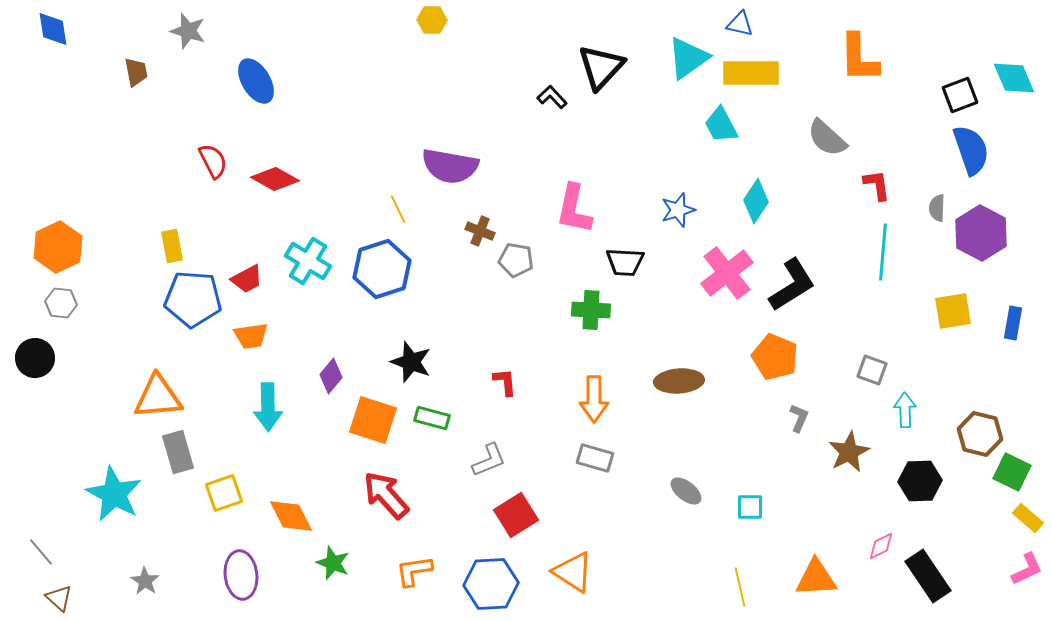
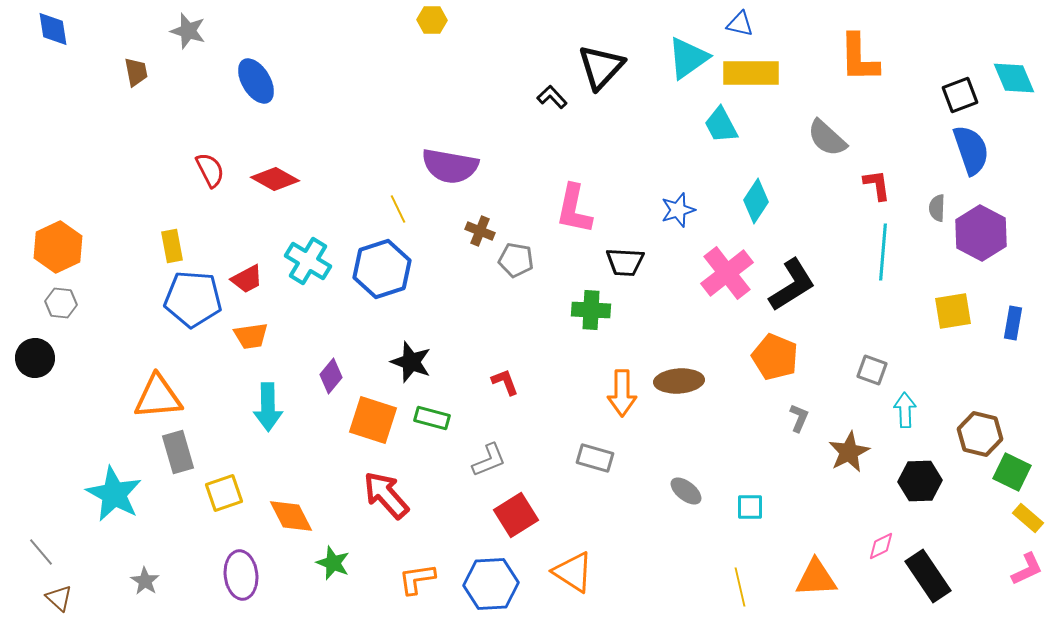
red semicircle at (213, 161): moved 3 px left, 9 px down
red L-shape at (505, 382): rotated 16 degrees counterclockwise
orange arrow at (594, 399): moved 28 px right, 6 px up
orange L-shape at (414, 571): moved 3 px right, 8 px down
